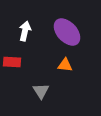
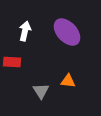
orange triangle: moved 3 px right, 16 px down
